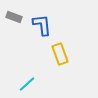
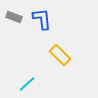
blue L-shape: moved 6 px up
yellow rectangle: moved 1 px down; rotated 25 degrees counterclockwise
